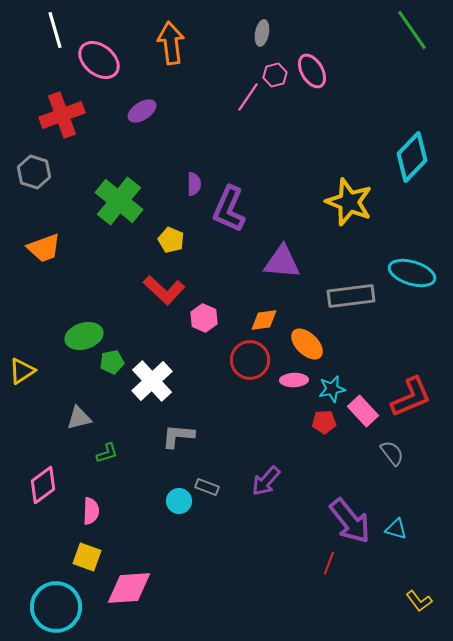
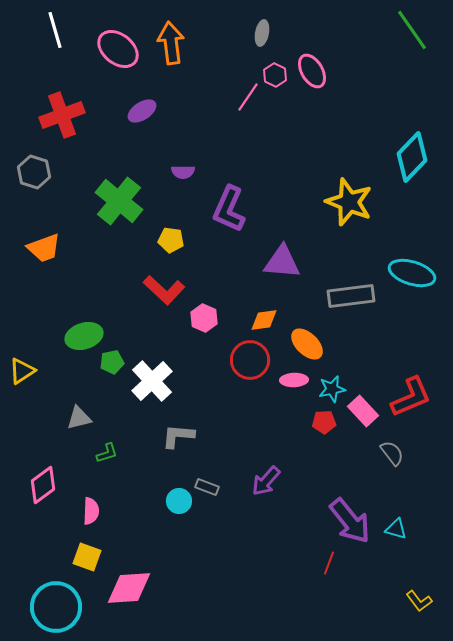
pink ellipse at (99, 60): moved 19 px right, 11 px up
pink hexagon at (275, 75): rotated 20 degrees counterclockwise
purple semicircle at (194, 184): moved 11 px left, 12 px up; rotated 90 degrees clockwise
yellow pentagon at (171, 240): rotated 15 degrees counterclockwise
